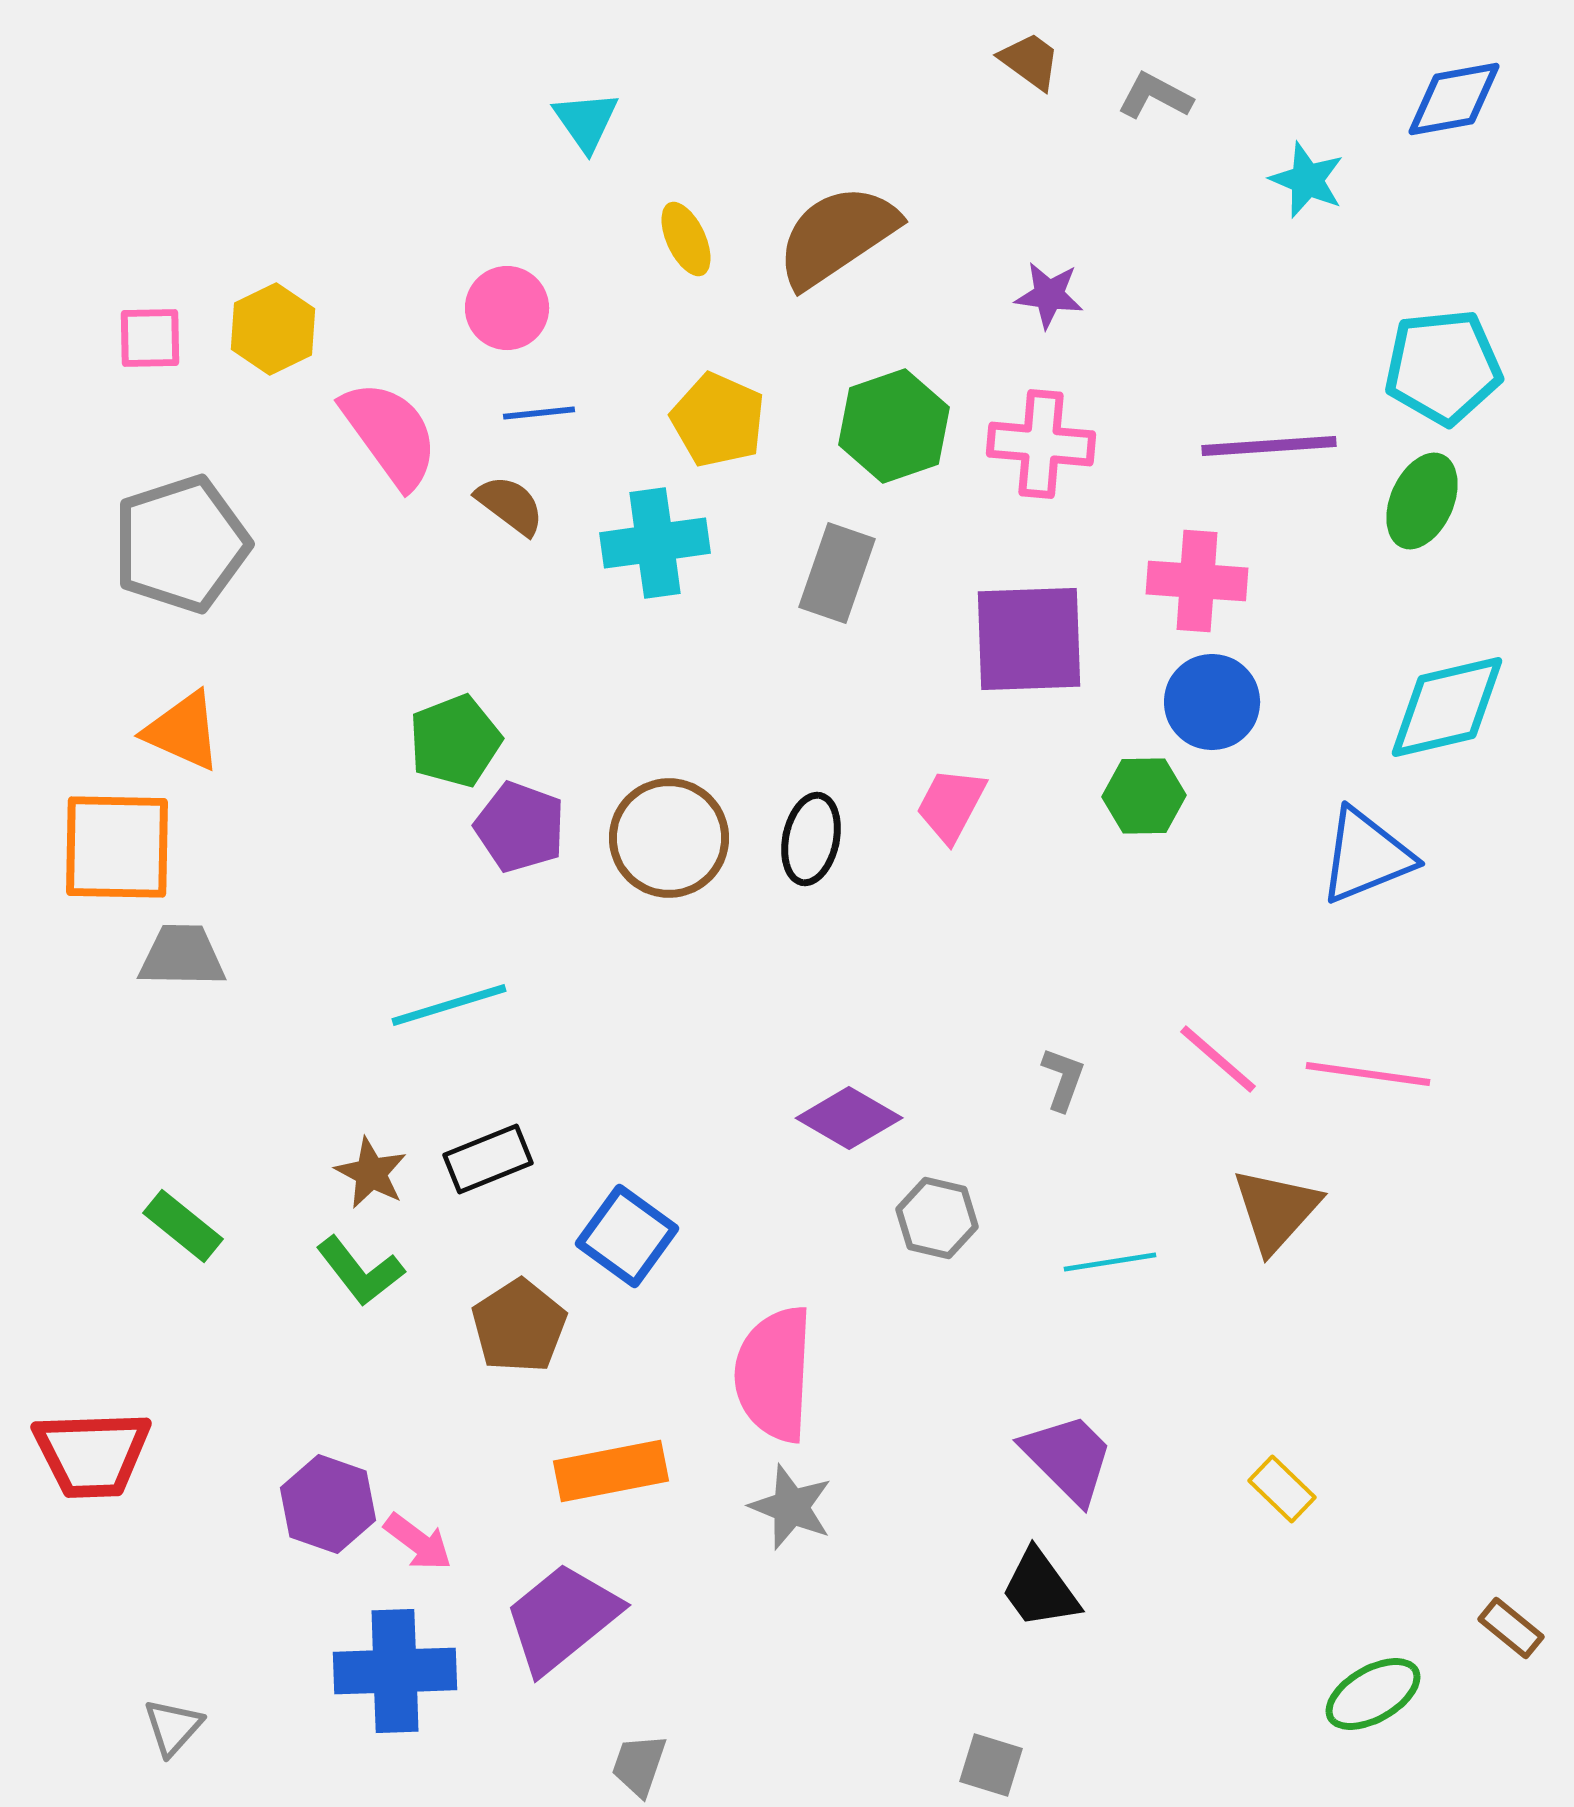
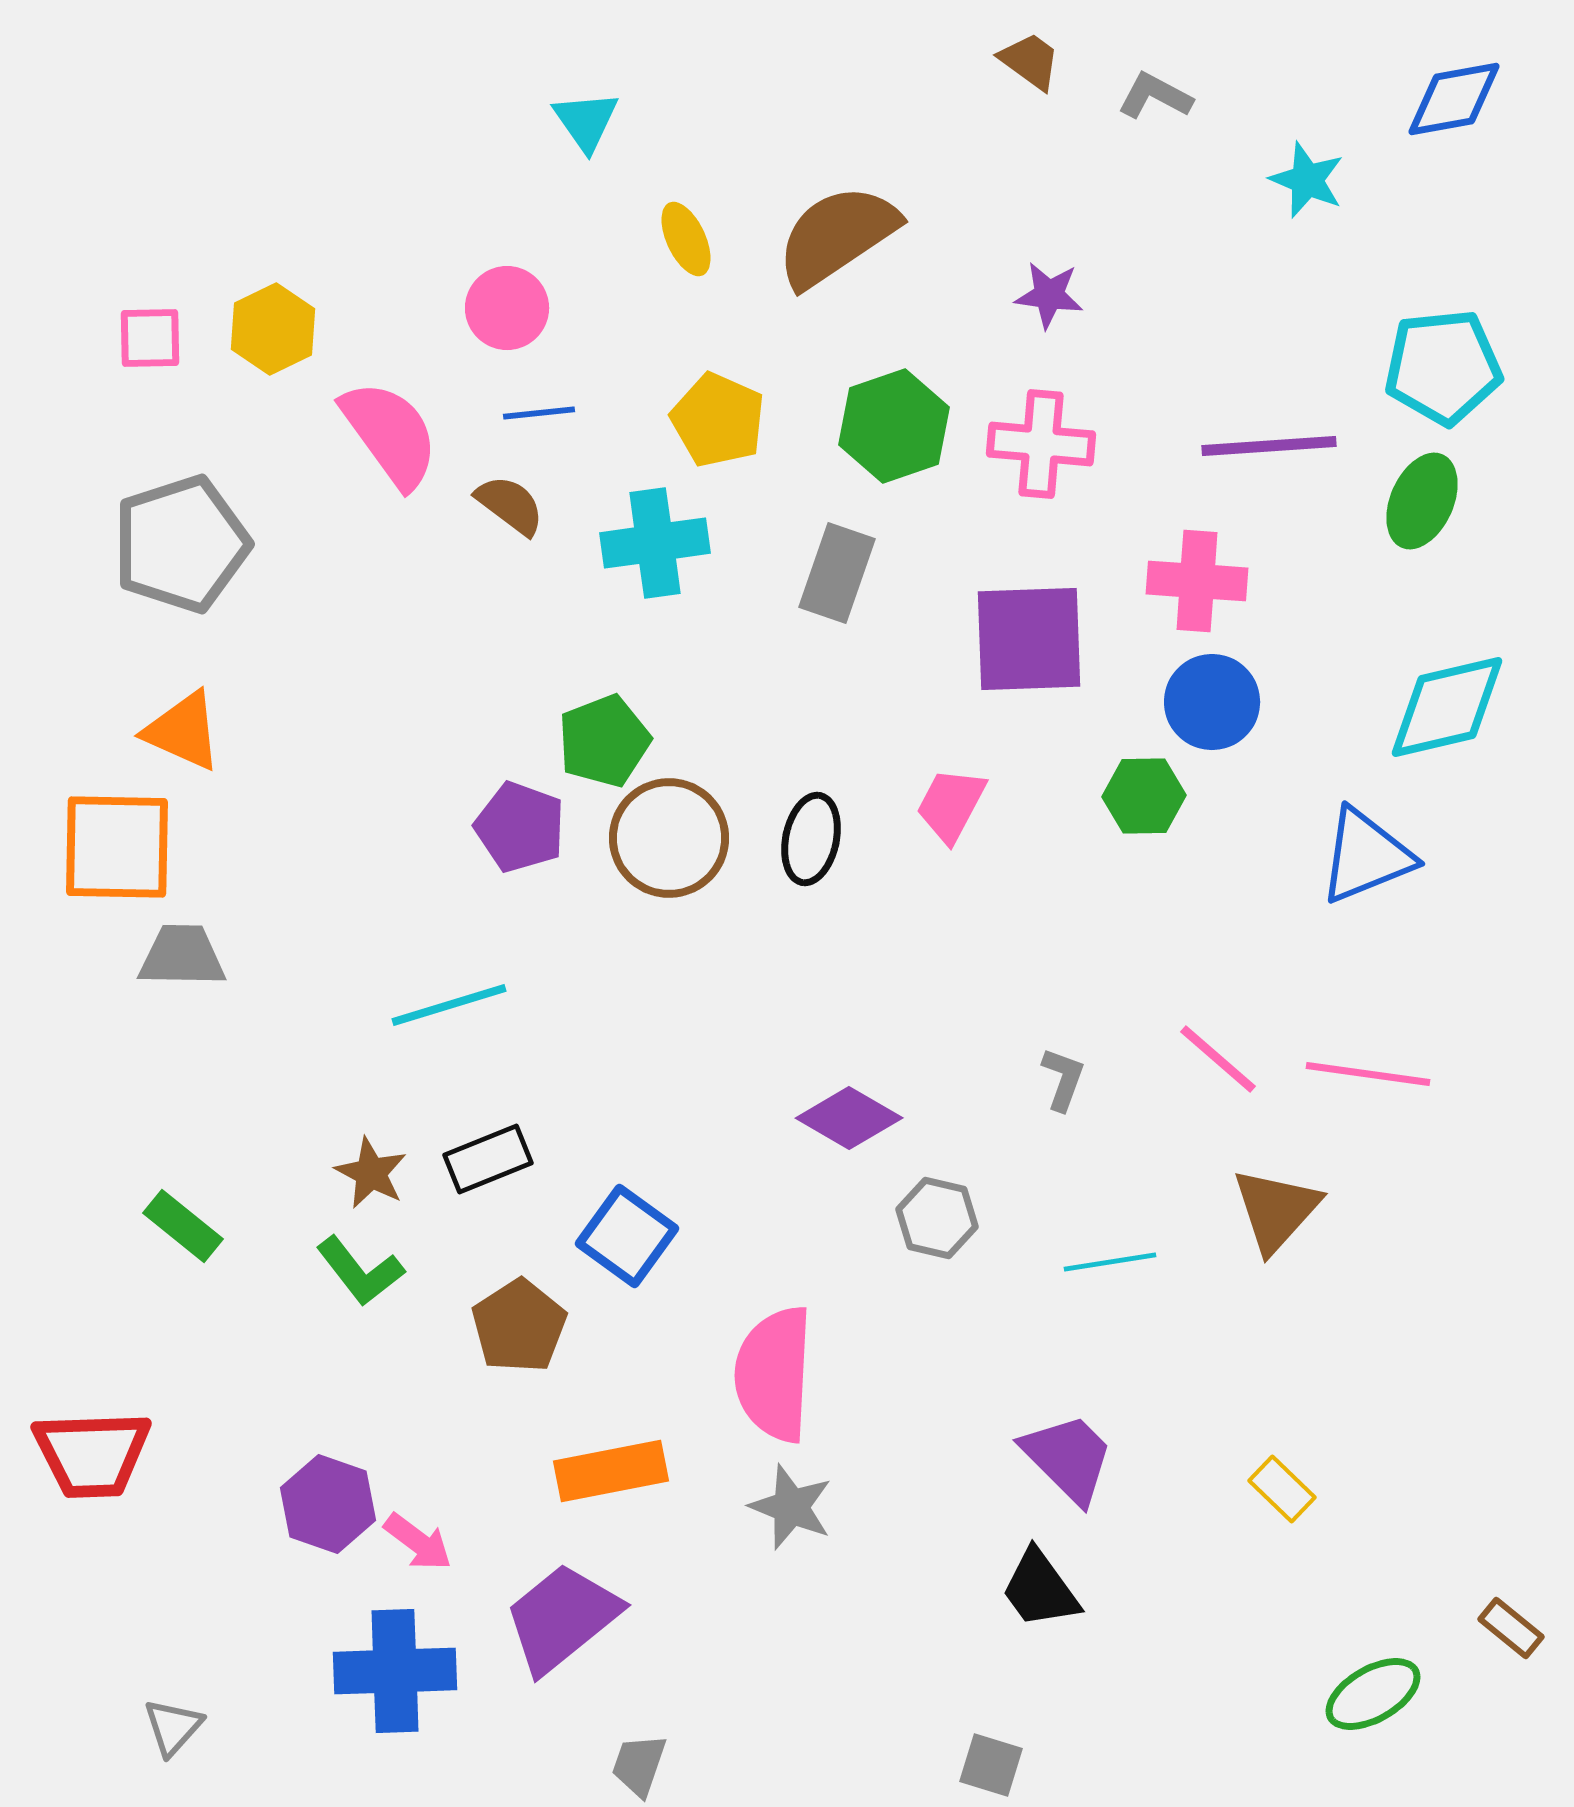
green pentagon at (455, 741): moved 149 px right
